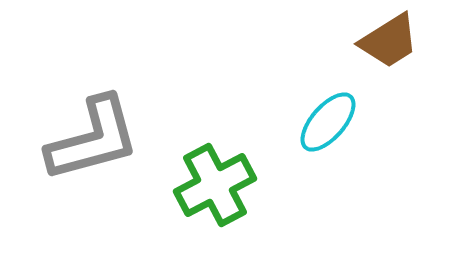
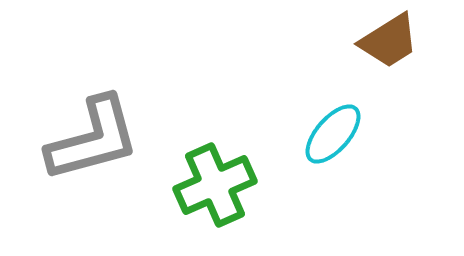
cyan ellipse: moved 5 px right, 12 px down
green cross: rotated 4 degrees clockwise
